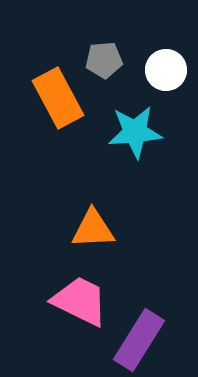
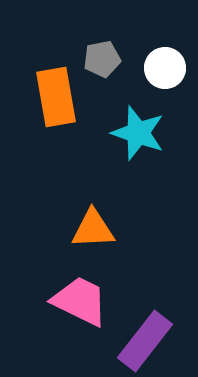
gray pentagon: moved 2 px left, 1 px up; rotated 6 degrees counterclockwise
white circle: moved 1 px left, 2 px up
orange rectangle: moved 2 px left, 1 px up; rotated 18 degrees clockwise
cyan star: moved 3 px right, 1 px down; rotated 24 degrees clockwise
purple rectangle: moved 6 px right, 1 px down; rotated 6 degrees clockwise
